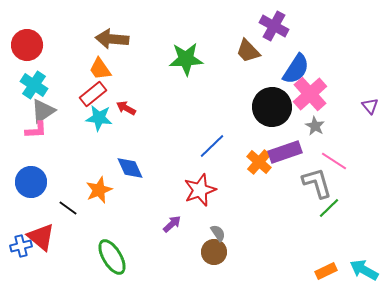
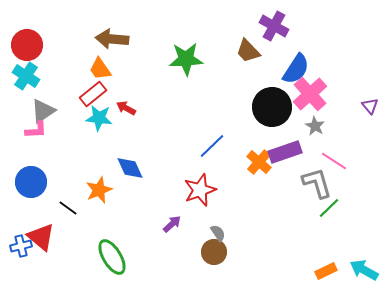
cyan cross: moved 8 px left, 9 px up
